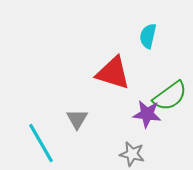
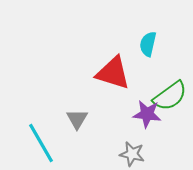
cyan semicircle: moved 8 px down
